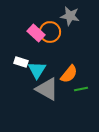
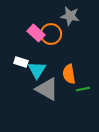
orange circle: moved 1 px right, 2 px down
orange semicircle: rotated 132 degrees clockwise
green line: moved 2 px right
